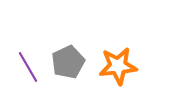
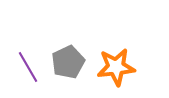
orange star: moved 2 px left, 1 px down
